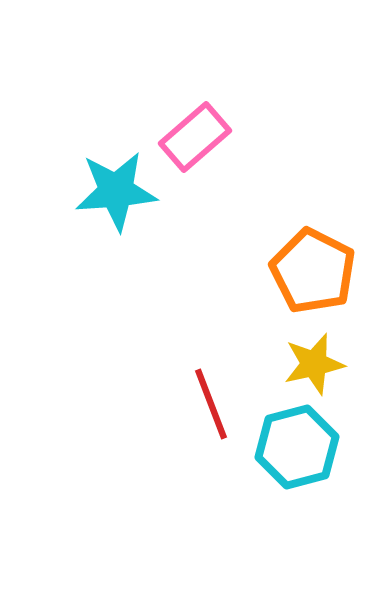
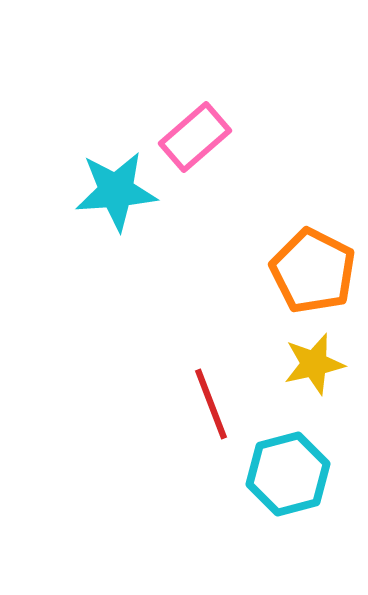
cyan hexagon: moved 9 px left, 27 px down
